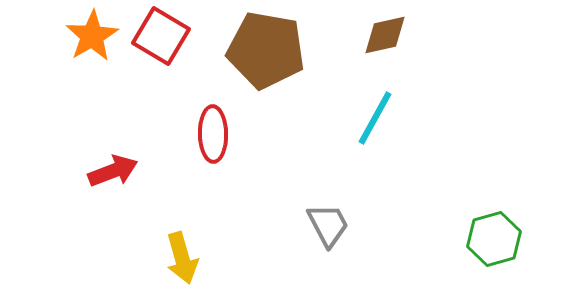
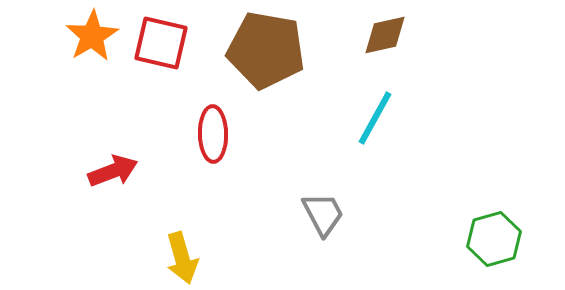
red square: moved 7 px down; rotated 18 degrees counterclockwise
gray trapezoid: moved 5 px left, 11 px up
